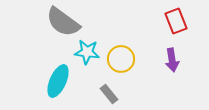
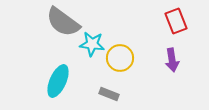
cyan star: moved 5 px right, 8 px up
yellow circle: moved 1 px left, 1 px up
gray rectangle: rotated 30 degrees counterclockwise
